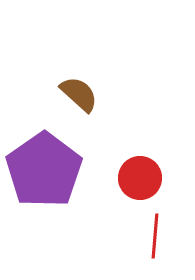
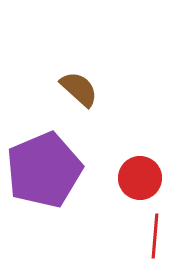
brown semicircle: moved 5 px up
purple pentagon: rotated 12 degrees clockwise
